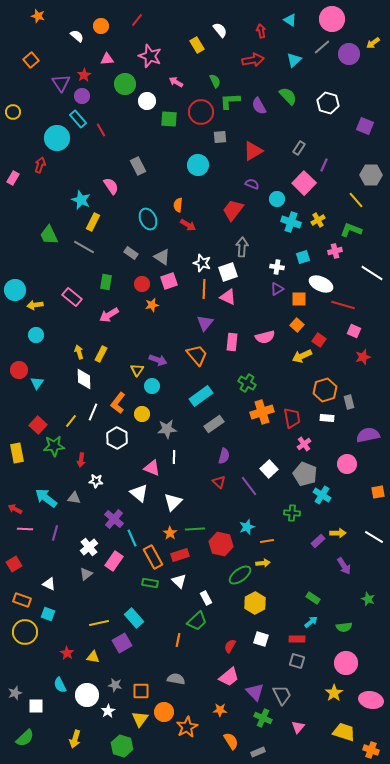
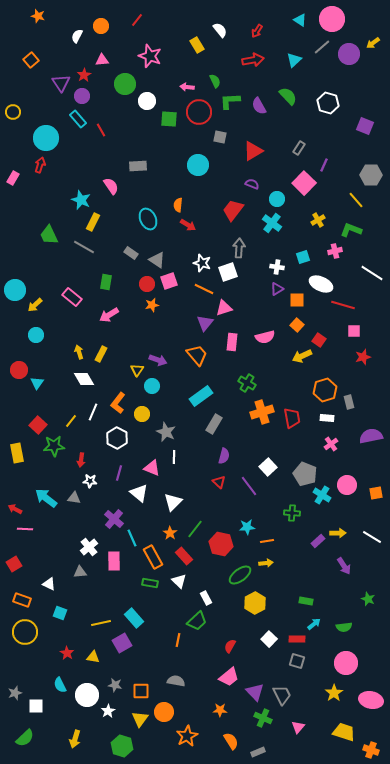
cyan triangle at (290, 20): moved 10 px right
red arrow at (261, 31): moved 4 px left; rotated 136 degrees counterclockwise
white semicircle at (77, 36): rotated 104 degrees counterclockwise
pink triangle at (107, 59): moved 5 px left, 1 px down
pink arrow at (176, 82): moved 11 px right, 5 px down; rotated 24 degrees counterclockwise
red circle at (201, 112): moved 2 px left
gray square at (220, 137): rotated 16 degrees clockwise
cyan circle at (57, 138): moved 11 px left
gray rectangle at (138, 166): rotated 66 degrees counterclockwise
cyan cross at (291, 222): moved 19 px left, 1 px down; rotated 18 degrees clockwise
gray arrow at (242, 247): moved 3 px left, 1 px down
gray triangle at (162, 257): moved 5 px left, 3 px down
red circle at (142, 284): moved 5 px right
orange line at (204, 289): rotated 66 degrees counterclockwise
pink triangle at (228, 297): moved 4 px left, 11 px down; rotated 42 degrees counterclockwise
orange square at (299, 299): moved 2 px left, 1 px down
yellow arrow at (35, 305): rotated 35 degrees counterclockwise
pink square at (354, 331): rotated 24 degrees counterclockwise
white diamond at (84, 379): rotated 30 degrees counterclockwise
gray rectangle at (214, 424): rotated 24 degrees counterclockwise
gray star at (167, 429): moved 1 px left, 3 px down; rotated 30 degrees clockwise
purple semicircle at (368, 435): moved 3 px right, 1 px down
pink cross at (304, 444): moved 27 px right
pink circle at (347, 464): moved 21 px down
white square at (269, 469): moved 1 px left, 2 px up
white star at (96, 481): moved 6 px left
orange square at (378, 492): moved 2 px left, 1 px down
cyan star at (247, 527): rotated 14 degrees clockwise
green line at (195, 529): rotated 48 degrees counterclockwise
purple line at (55, 533): moved 64 px right, 60 px up
white line at (374, 537): moved 2 px left
red rectangle at (180, 555): moved 4 px right, 1 px down; rotated 66 degrees clockwise
pink rectangle at (114, 561): rotated 36 degrees counterclockwise
yellow arrow at (263, 563): moved 3 px right
gray triangle at (86, 574): moved 6 px left, 2 px up; rotated 32 degrees clockwise
green rectangle at (313, 598): moved 7 px left, 3 px down; rotated 24 degrees counterclockwise
cyan square at (48, 614): moved 12 px right, 1 px up
cyan arrow at (311, 622): moved 3 px right, 2 px down
yellow line at (99, 623): moved 2 px right
white square at (261, 639): moved 8 px right; rotated 28 degrees clockwise
gray semicircle at (176, 679): moved 2 px down
orange star at (187, 727): moved 9 px down
